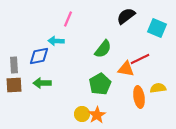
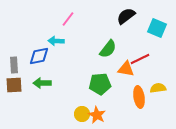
pink line: rotated 14 degrees clockwise
green semicircle: moved 5 px right
green pentagon: rotated 25 degrees clockwise
orange star: rotated 12 degrees counterclockwise
